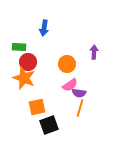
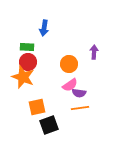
green rectangle: moved 8 px right
orange circle: moved 2 px right
orange star: moved 1 px left, 1 px up
orange line: rotated 66 degrees clockwise
